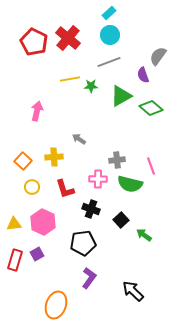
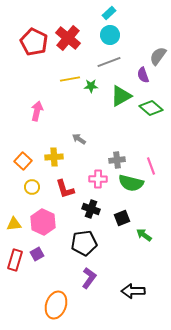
green semicircle: moved 1 px right, 1 px up
black square: moved 1 px right, 2 px up; rotated 21 degrees clockwise
black pentagon: moved 1 px right
black arrow: rotated 45 degrees counterclockwise
